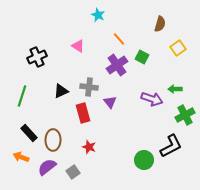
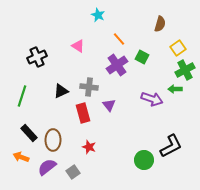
purple triangle: moved 1 px left, 3 px down
green cross: moved 45 px up
